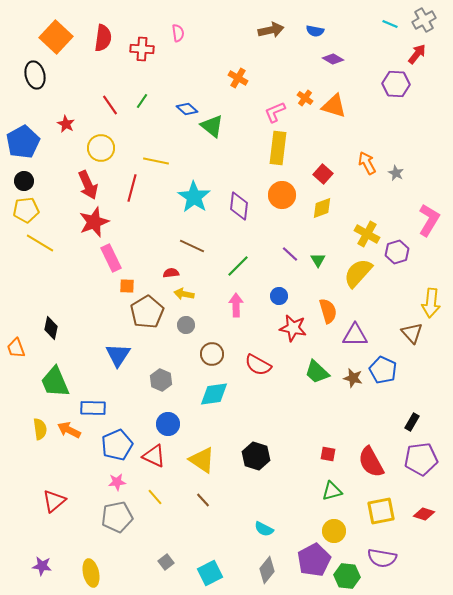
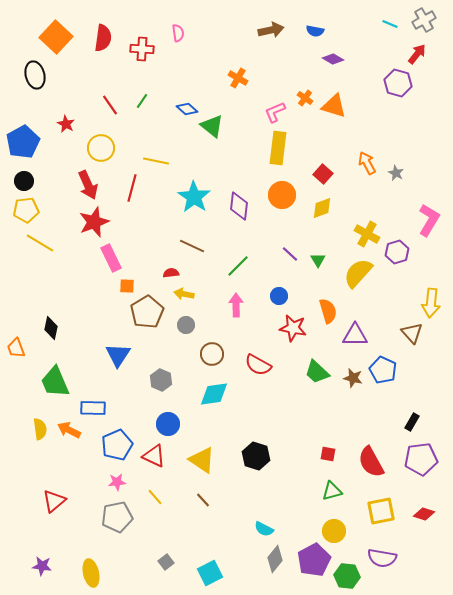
purple hexagon at (396, 84): moved 2 px right, 1 px up; rotated 12 degrees clockwise
gray diamond at (267, 570): moved 8 px right, 11 px up
